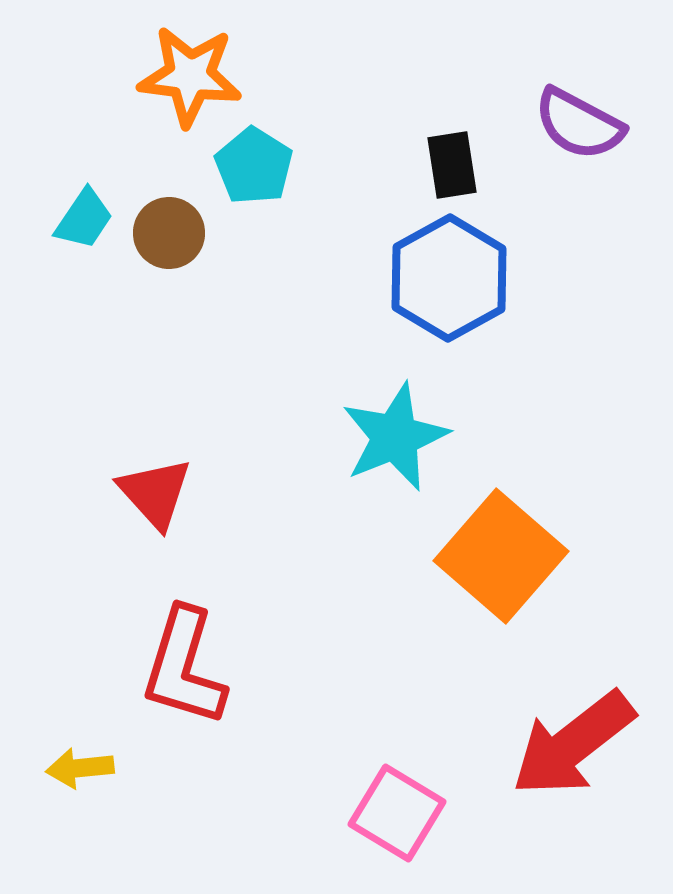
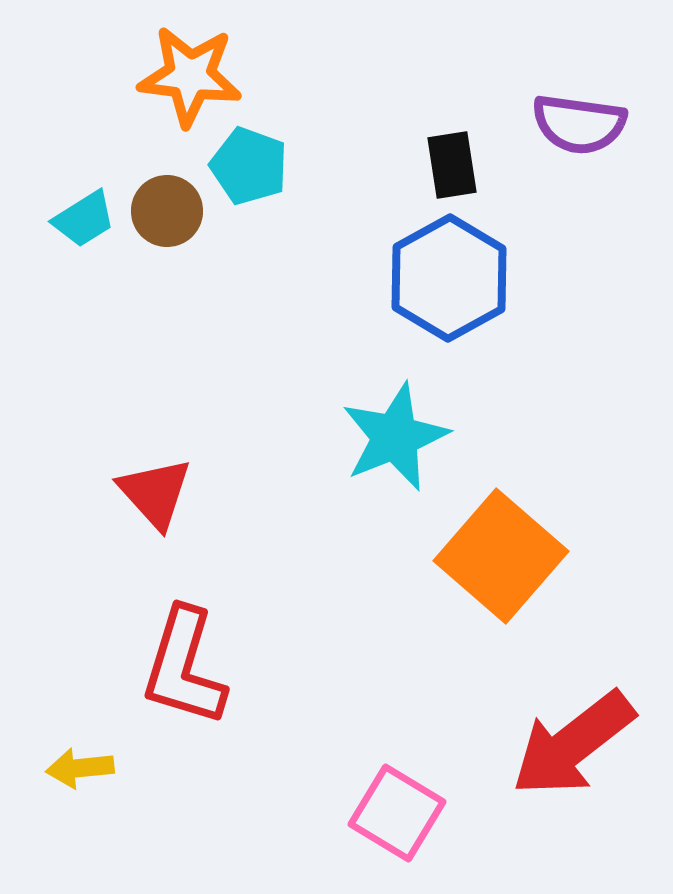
purple semicircle: rotated 20 degrees counterclockwise
cyan pentagon: moved 5 px left; rotated 12 degrees counterclockwise
cyan trapezoid: rotated 24 degrees clockwise
brown circle: moved 2 px left, 22 px up
